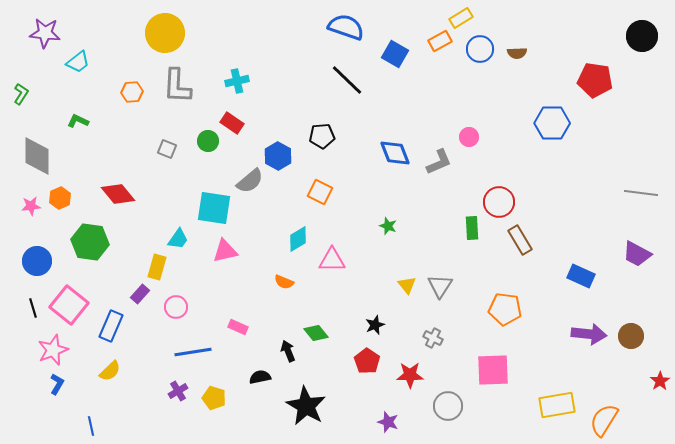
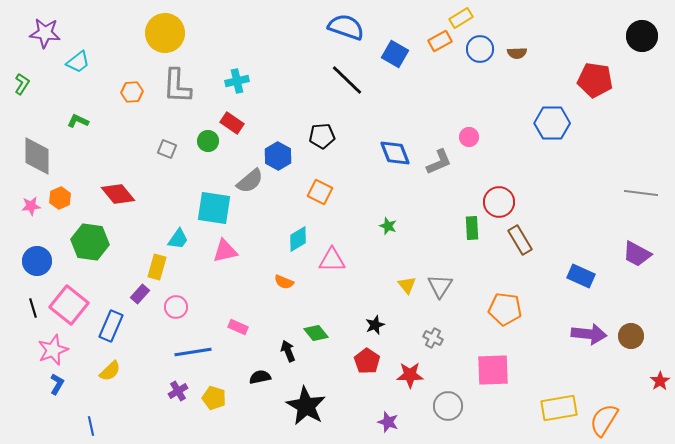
green L-shape at (21, 94): moved 1 px right, 10 px up
yellow rectangle at (557, 405): moved 2 px right, 3 px down
